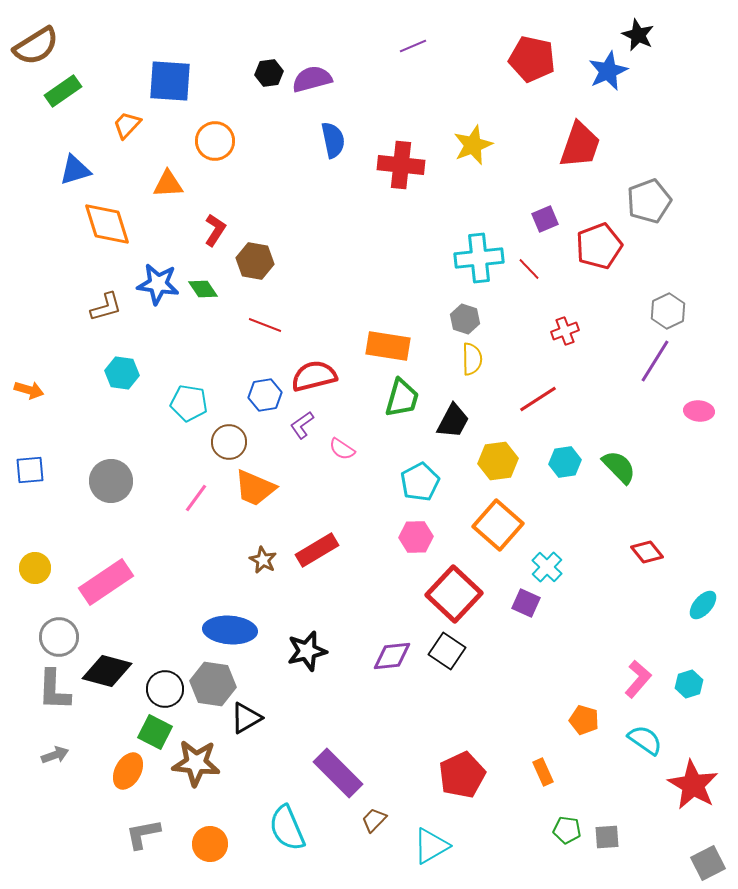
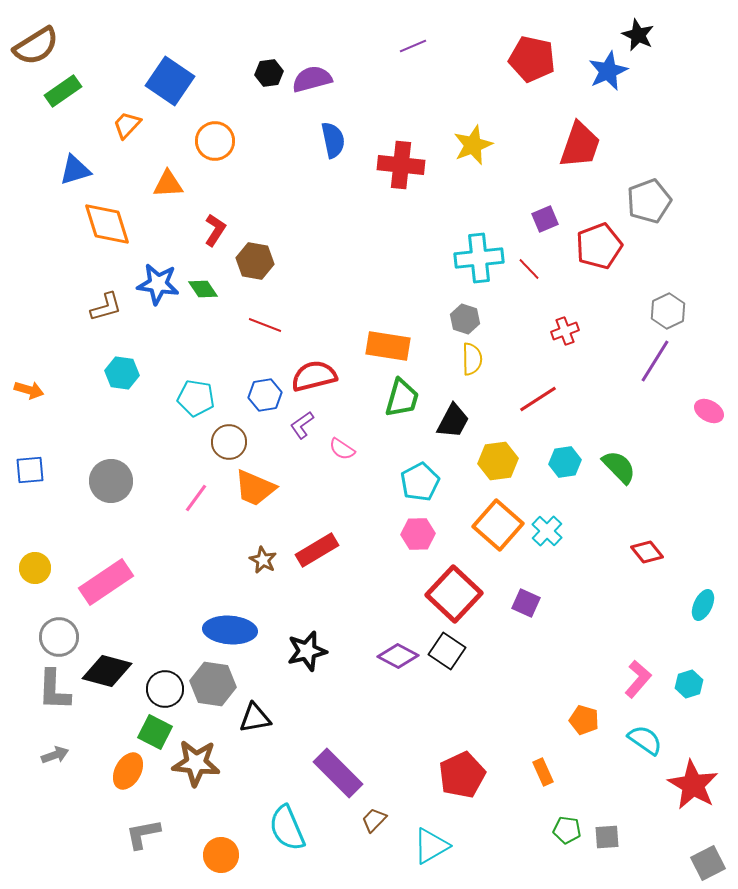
blue square at (170, 81): rotated 30 degrees clockwise
cyan pentagon at (189, 403): moved 7 px right, 5 px up
pink ellipse at (699, 411): moved 10 px right; rotated 24 degrees clockwise
pink hexagon at (416, 537): moved 2 px right, 3 px up
cyan cross at (547, 567): moved 36 px up
cyan ellipse at (703, 605): rotated 16 degrees counterclockwise
purple diamond at (392, 656): moved 6 px right; rotated 33 degrees clockwise
black triangle at (246, 718): moved 9 px right; rotated 20 degrees clockwise
orange circle at (210, 844): moved 11 px right, 11 px down
